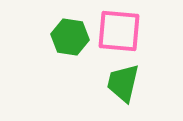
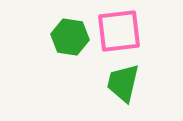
pink square: rotated 12 degrees counterclockwise
